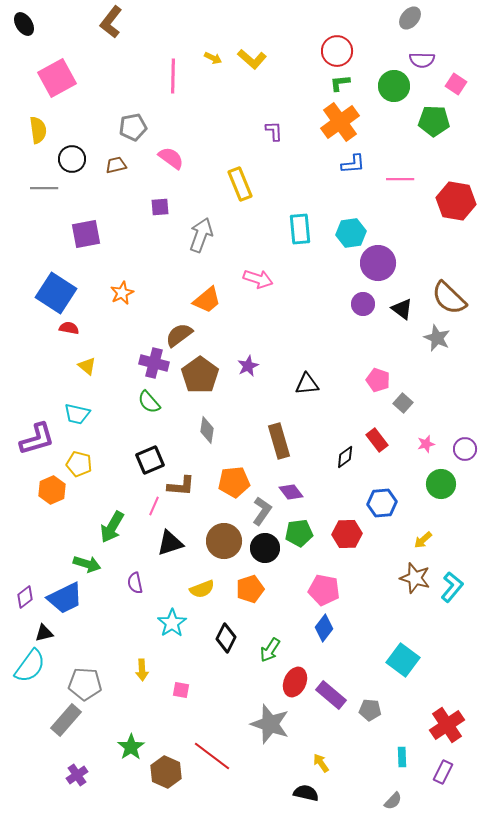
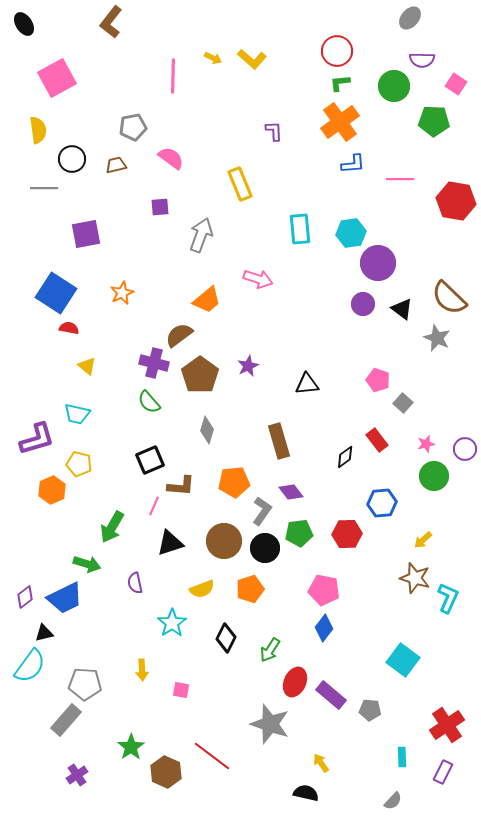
gray diamond at (207, 430): rotated 8 degrees clockwise
green circle at (441, 484): moved 7 px left, 8 px up
cyan L-shape at (452, 587): moved 4 px left, 11 px down; rotated 16 degrees counterclockwise
